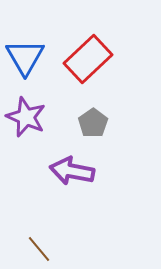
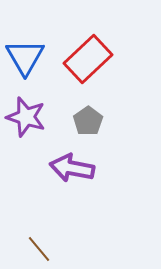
purple star: rotated 6 degrees counterclockwise
gray pentagon: moved 5 px left, 2 px up
purple arrow: moved 3 px up
